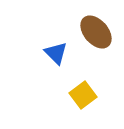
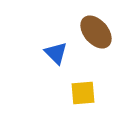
yellow square: moved 2 px up; rotated 32 degrees clockwise
